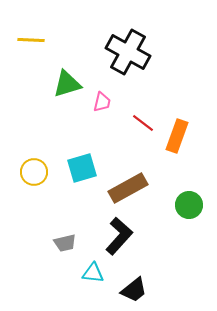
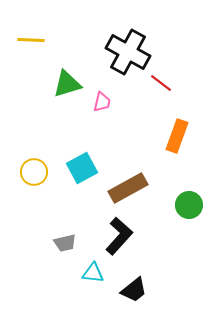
red line: moved 18 px right, 40 px up
cyan square: rotated 12 degrees counterclockwise
